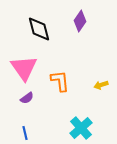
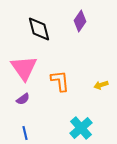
purple semicircle: moved 4 px left, 1 px down
